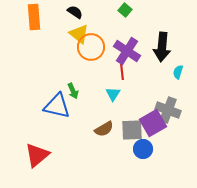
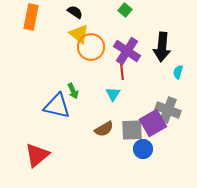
orange rectangle: moved 3 px left; rotated 15 degrees clockwise
